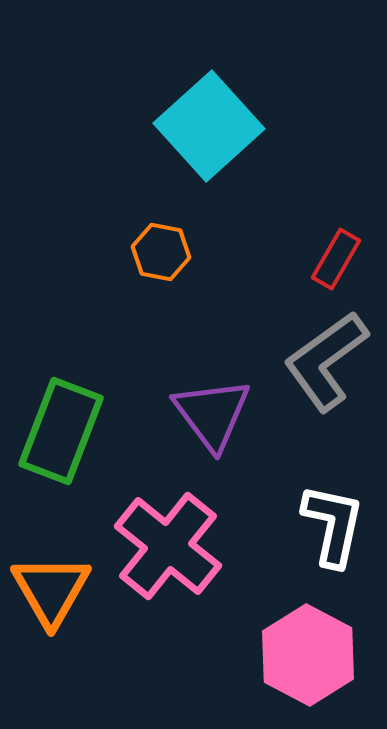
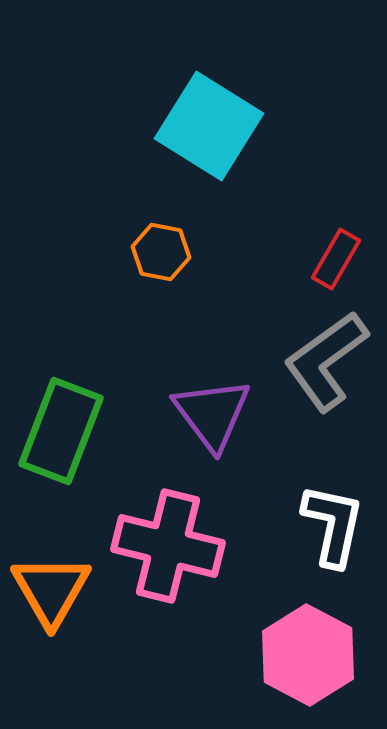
cyan square: rotated 16 degrees counterclockwise
pink cross: rotated 25 degrees counterclockwise
